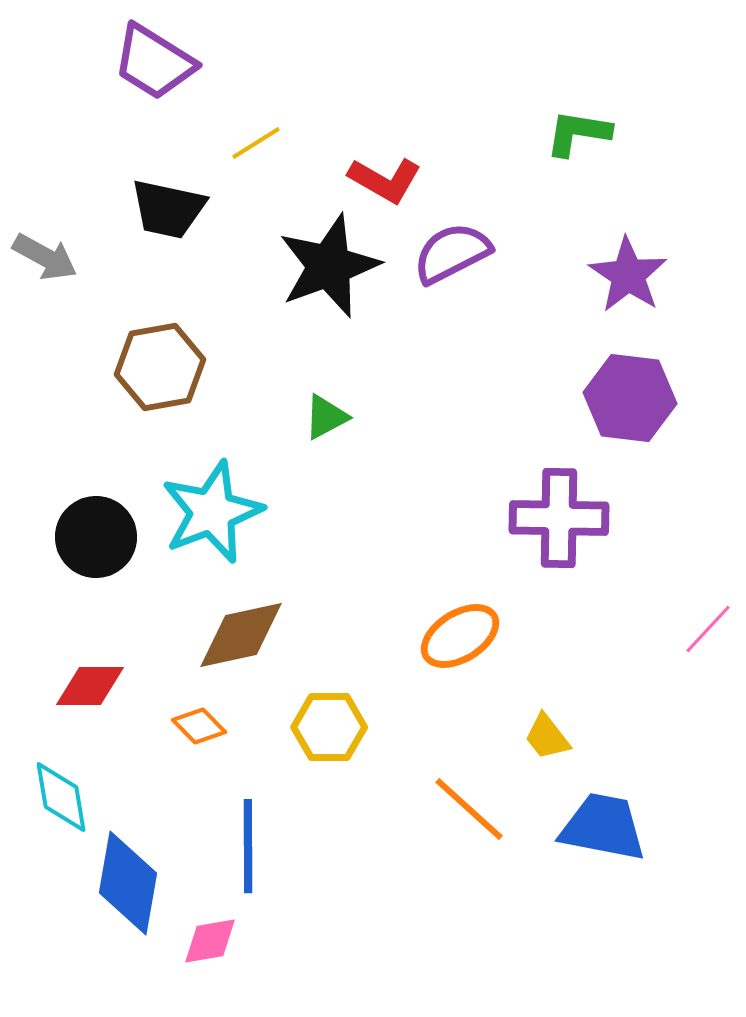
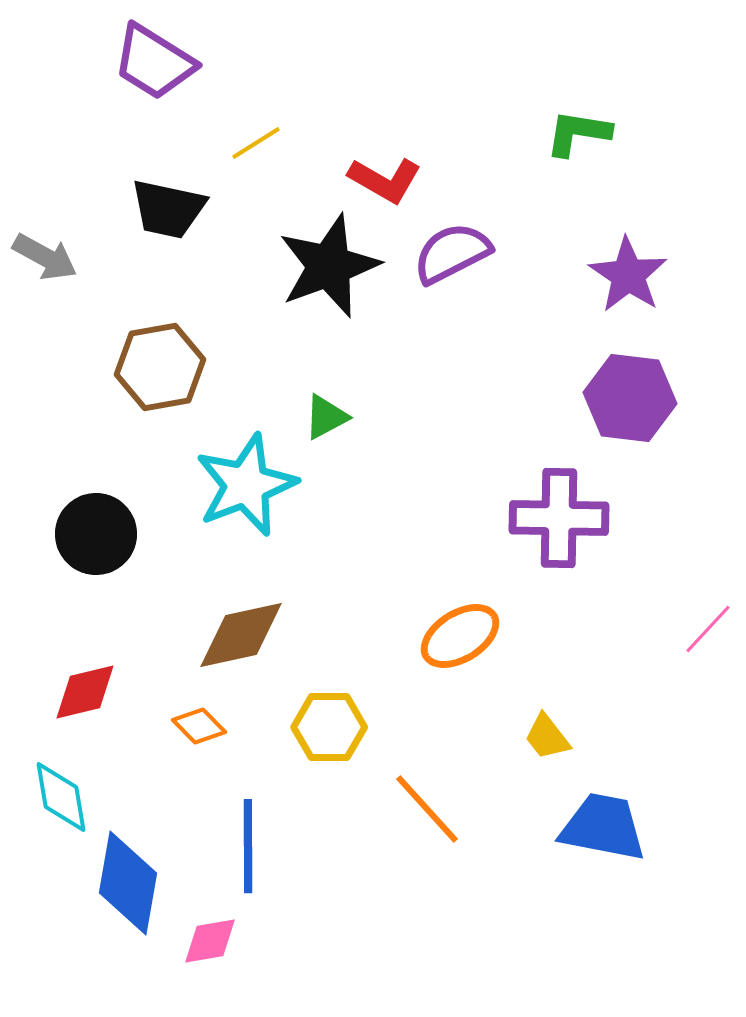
cyan star: moved 34 px right, 27 px up
black circle: moved 3 px up
red diamond: moved 5 px left, 6 px down; rotated 14 degrees counterclockwise
orange line: moved 42 px left; rotated 6 degrees clockwise
